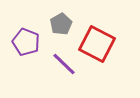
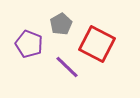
purple pentagon: moved 3 px right, 2 px down
purple line: moved 3 px right, 3 px down
